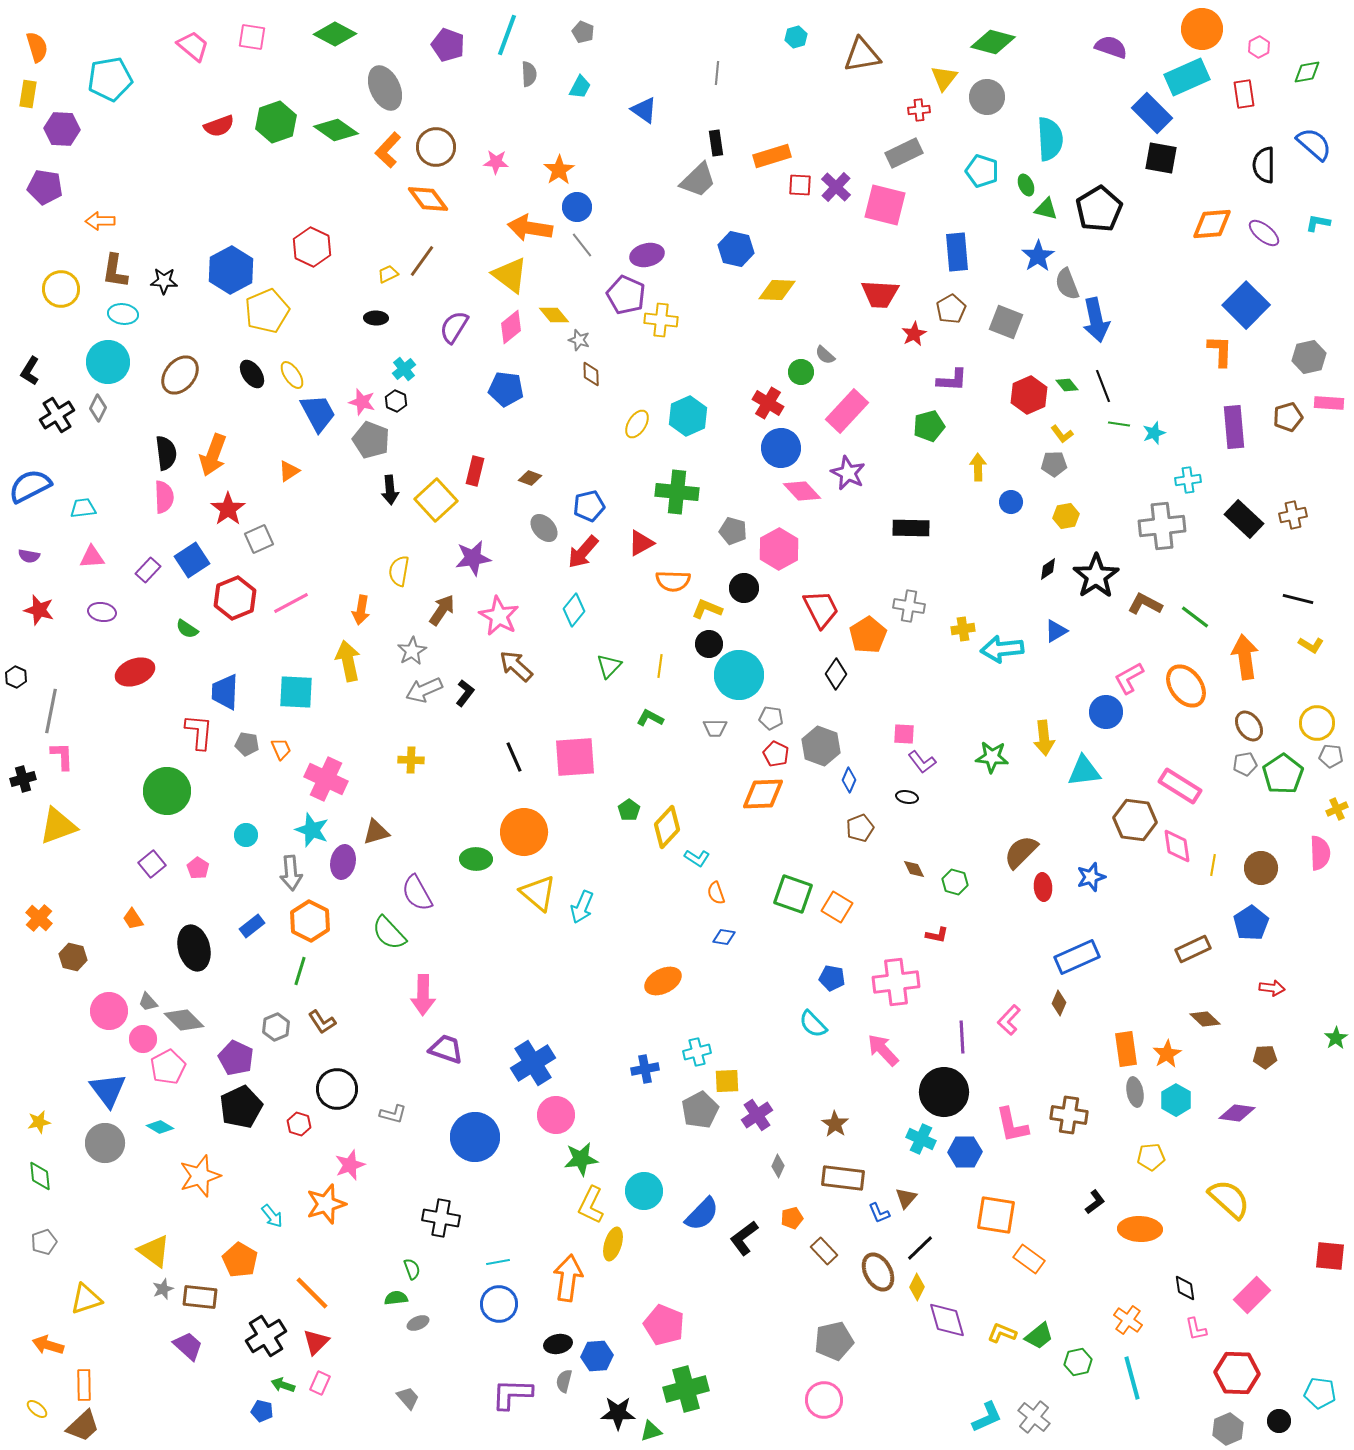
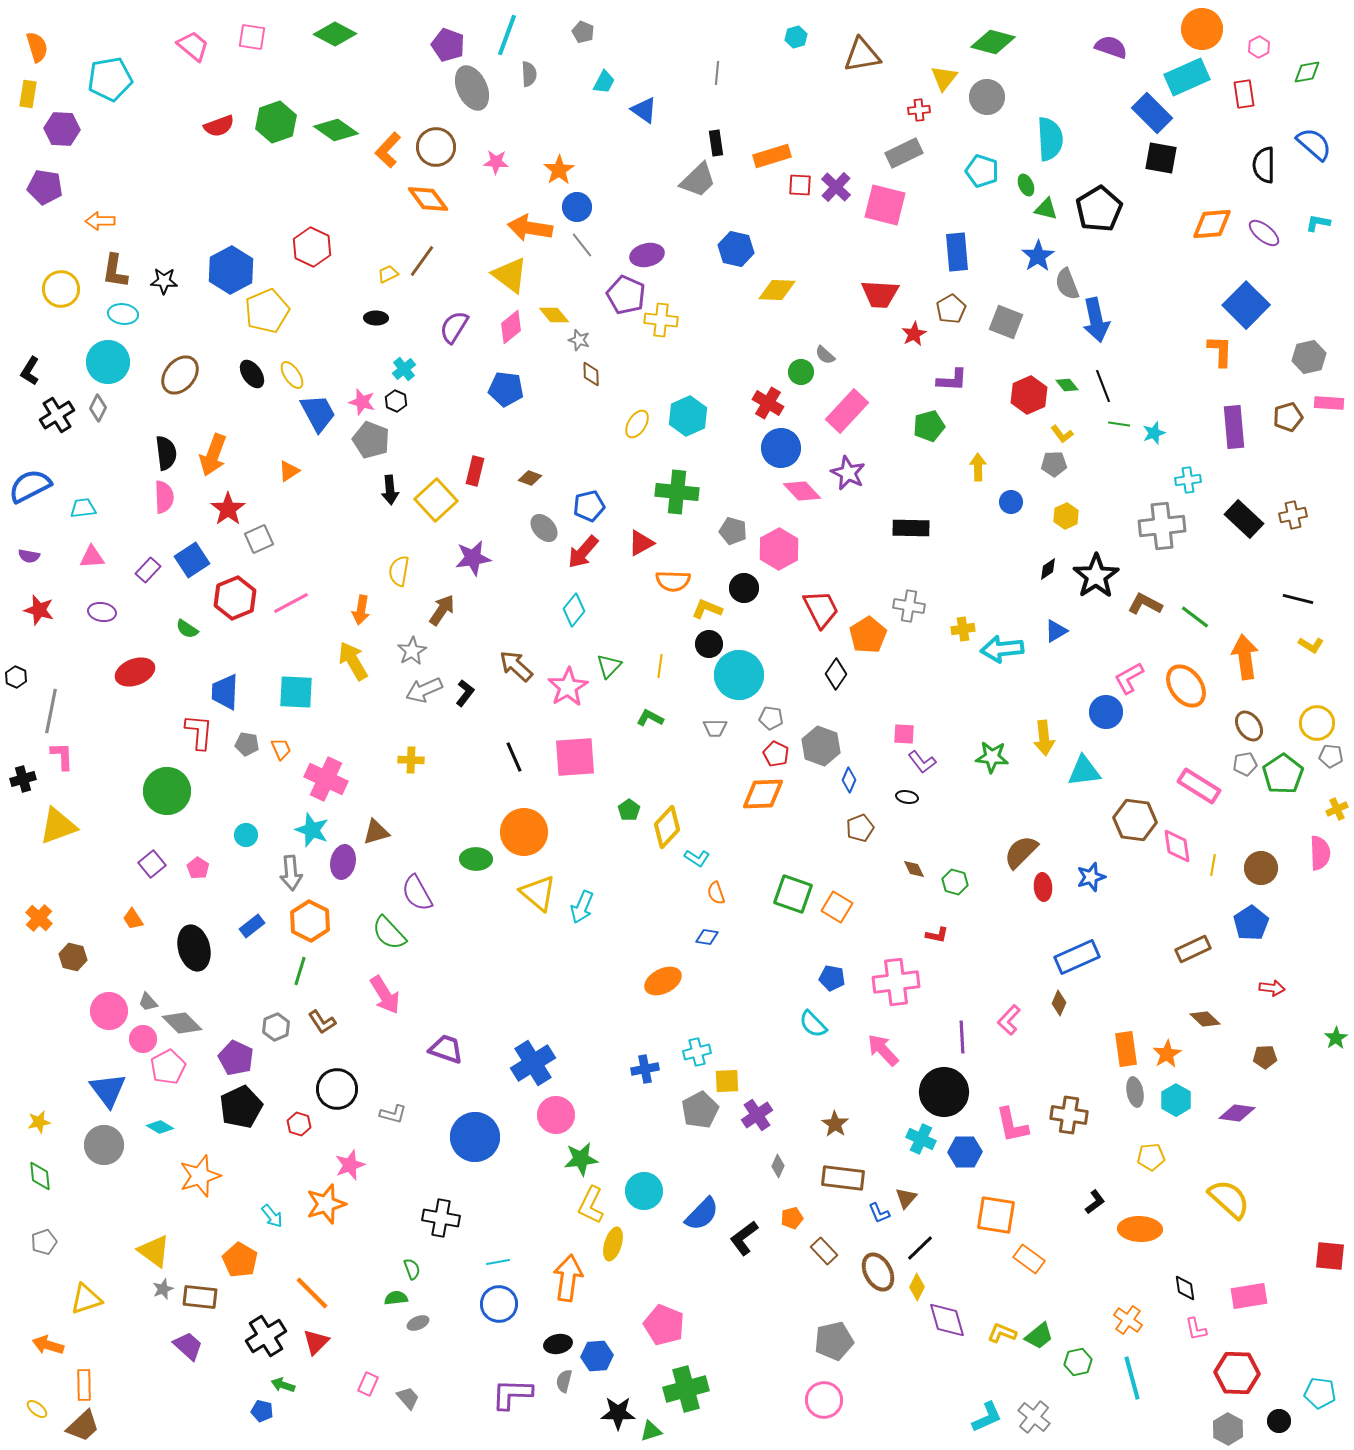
cyan trapezoid at (580, 87): moved 24 px right, 5 px up
gray ellipse at (385, 88): moved 87 px right
yellow hexagon at (1066, 516): rotated 15 degrees counterclockwise
pink star at (499, 616): moved 69 px right, 71 px down; rotated 12 degrees clockwise
yellow arrow at (348, 661): moved 5 px right; rotated 18 degrees counterclockwise
pink rectangle at (1180, 786): moved 19 px right
blue diamond at (724, 937): moved 17 px left
pink arrow at (423, 995): moved 38 px left; rotated 33 degrees counterclockwise
gray diamond at (184, 1020): moved 2 px left, 3 px down
gray circle at (105, 1143): moved 1 px left, 2 px down
pink rectangle at (1252, 1295): moved 3 px left, 1 px down; rotated 36 degrees clockwise
pink rectangle at (320, 1383): moved 48 px right, 1 px down
gray hexagon at (1228, 1429): rotated 8 degrees counterclockwise
